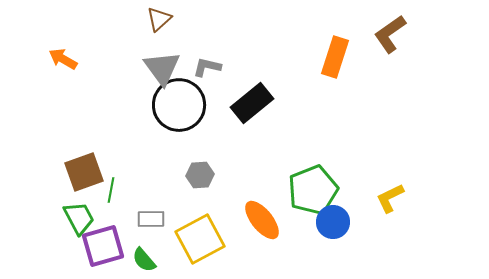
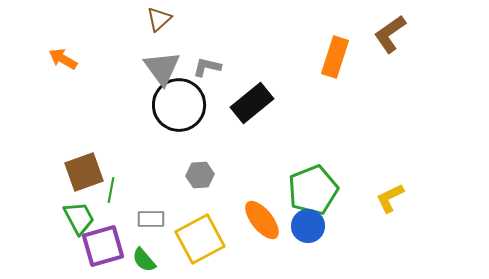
blue circle: moved 25 px left, 4 px down
